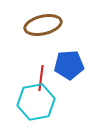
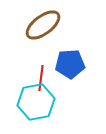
brown ellipse: rotated 24 degrees counterclockwise
blue pentagon: moved 1 px right, 1 px up
